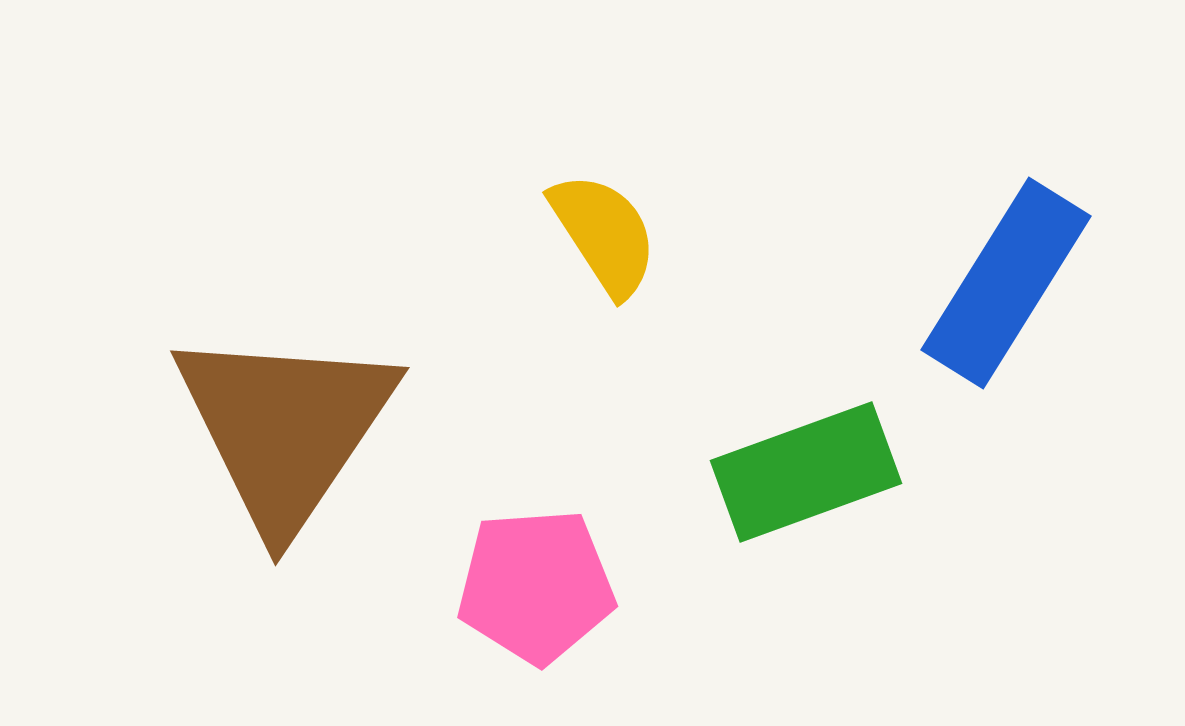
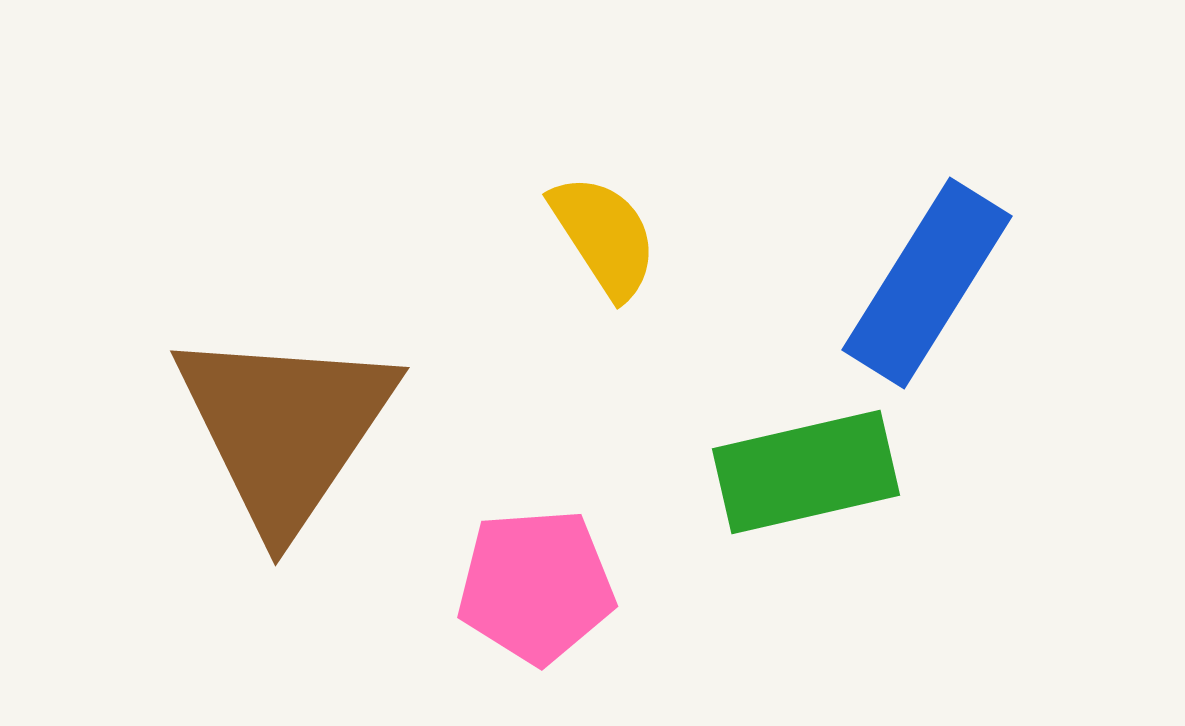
yellow semicircle: moved 2 px down
blue rectangle: moved 79 px left
green rectangle: rotated 7 degrees clockwise
